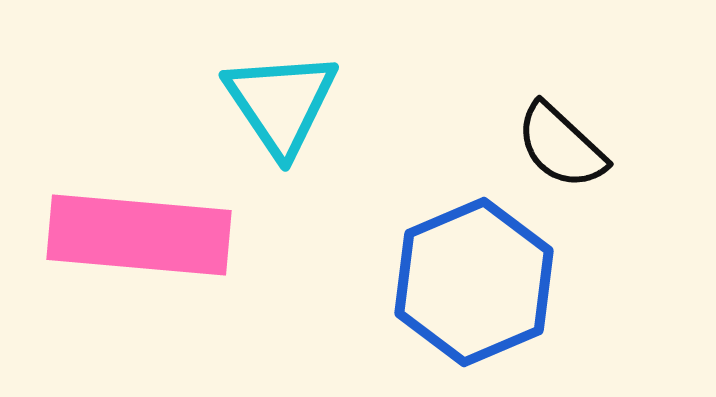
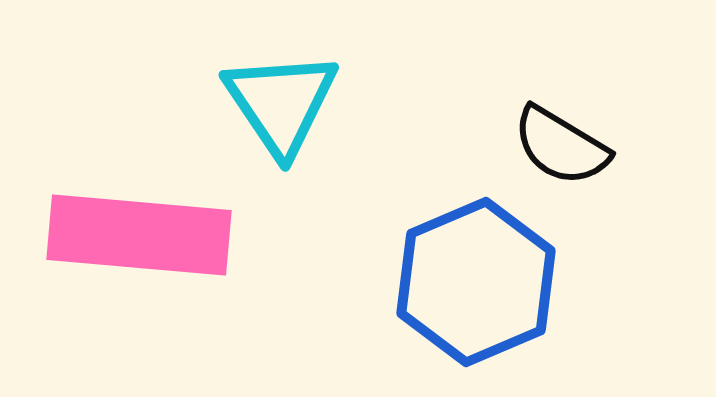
black semicircle: rotated 12 degrees counterclockwise
blue hexagon: moved 2 px right
